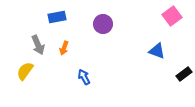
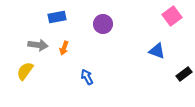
gray arrow: rotated 60 degrees counterclockwise
blue arrow: moved 3 px right
